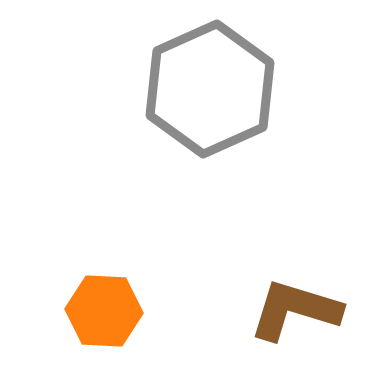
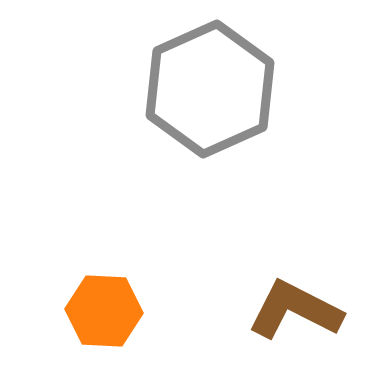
brown L-shape: rotated 10 degrees clockwise
